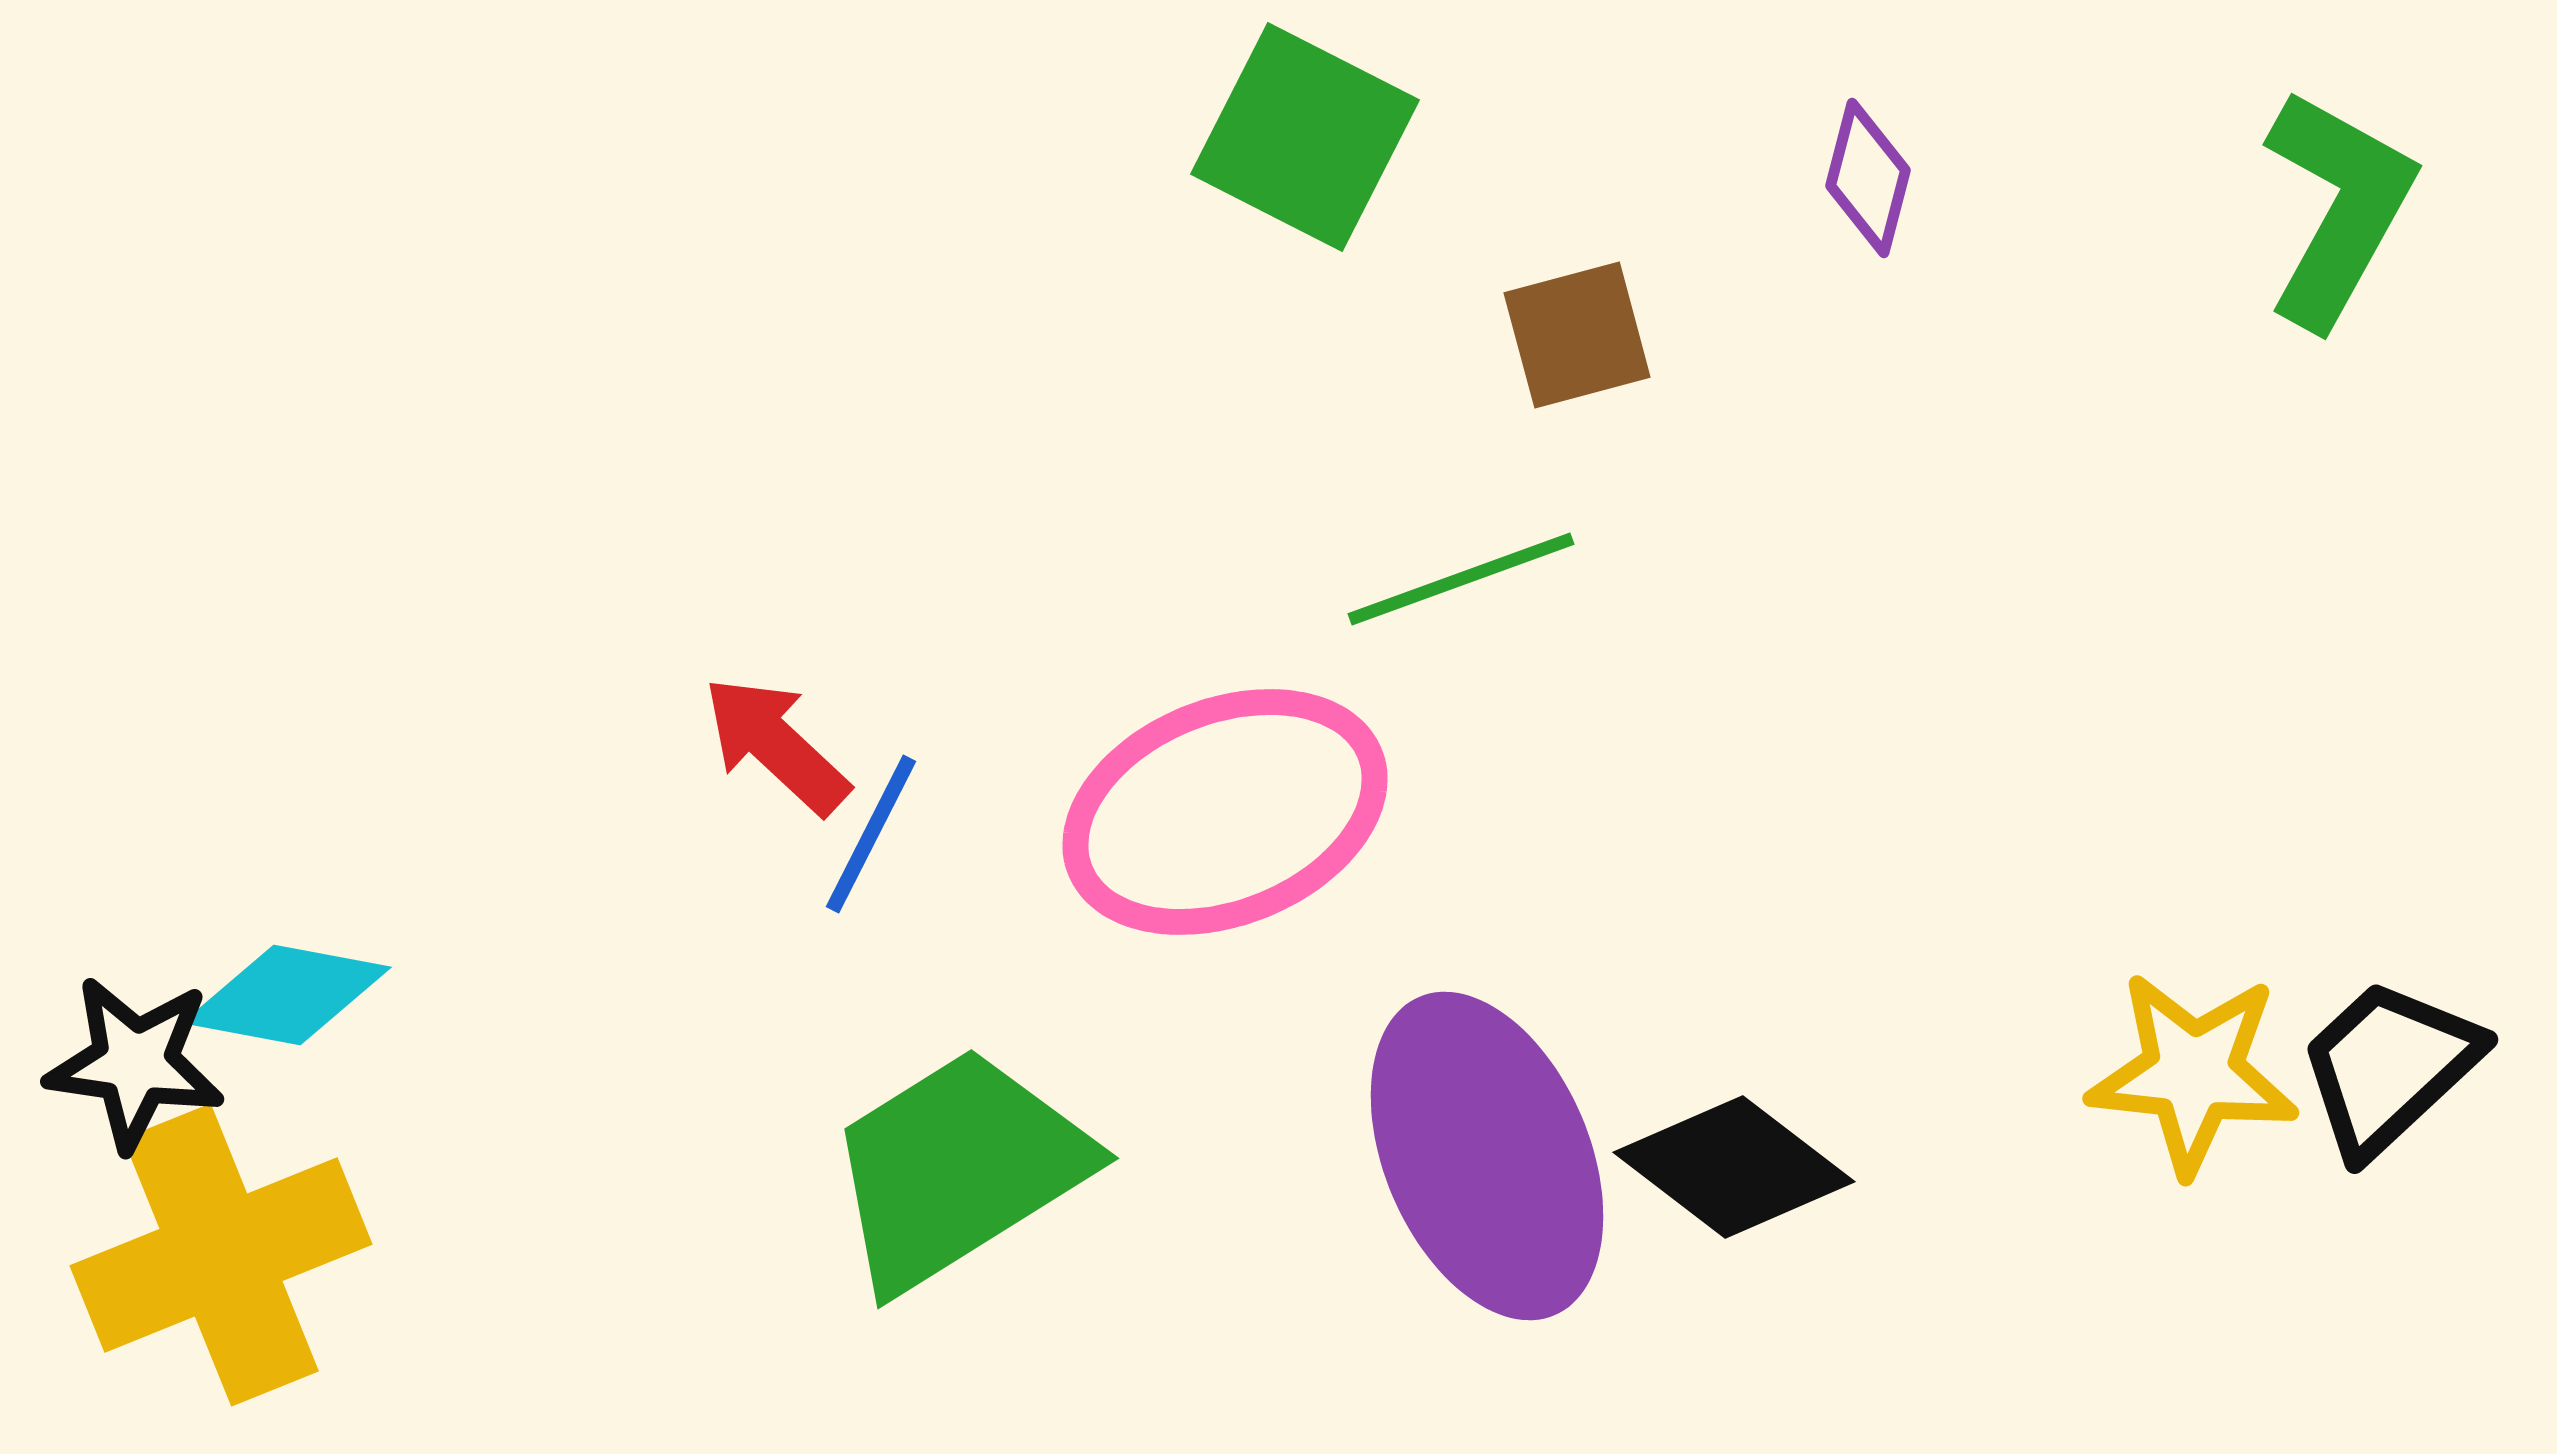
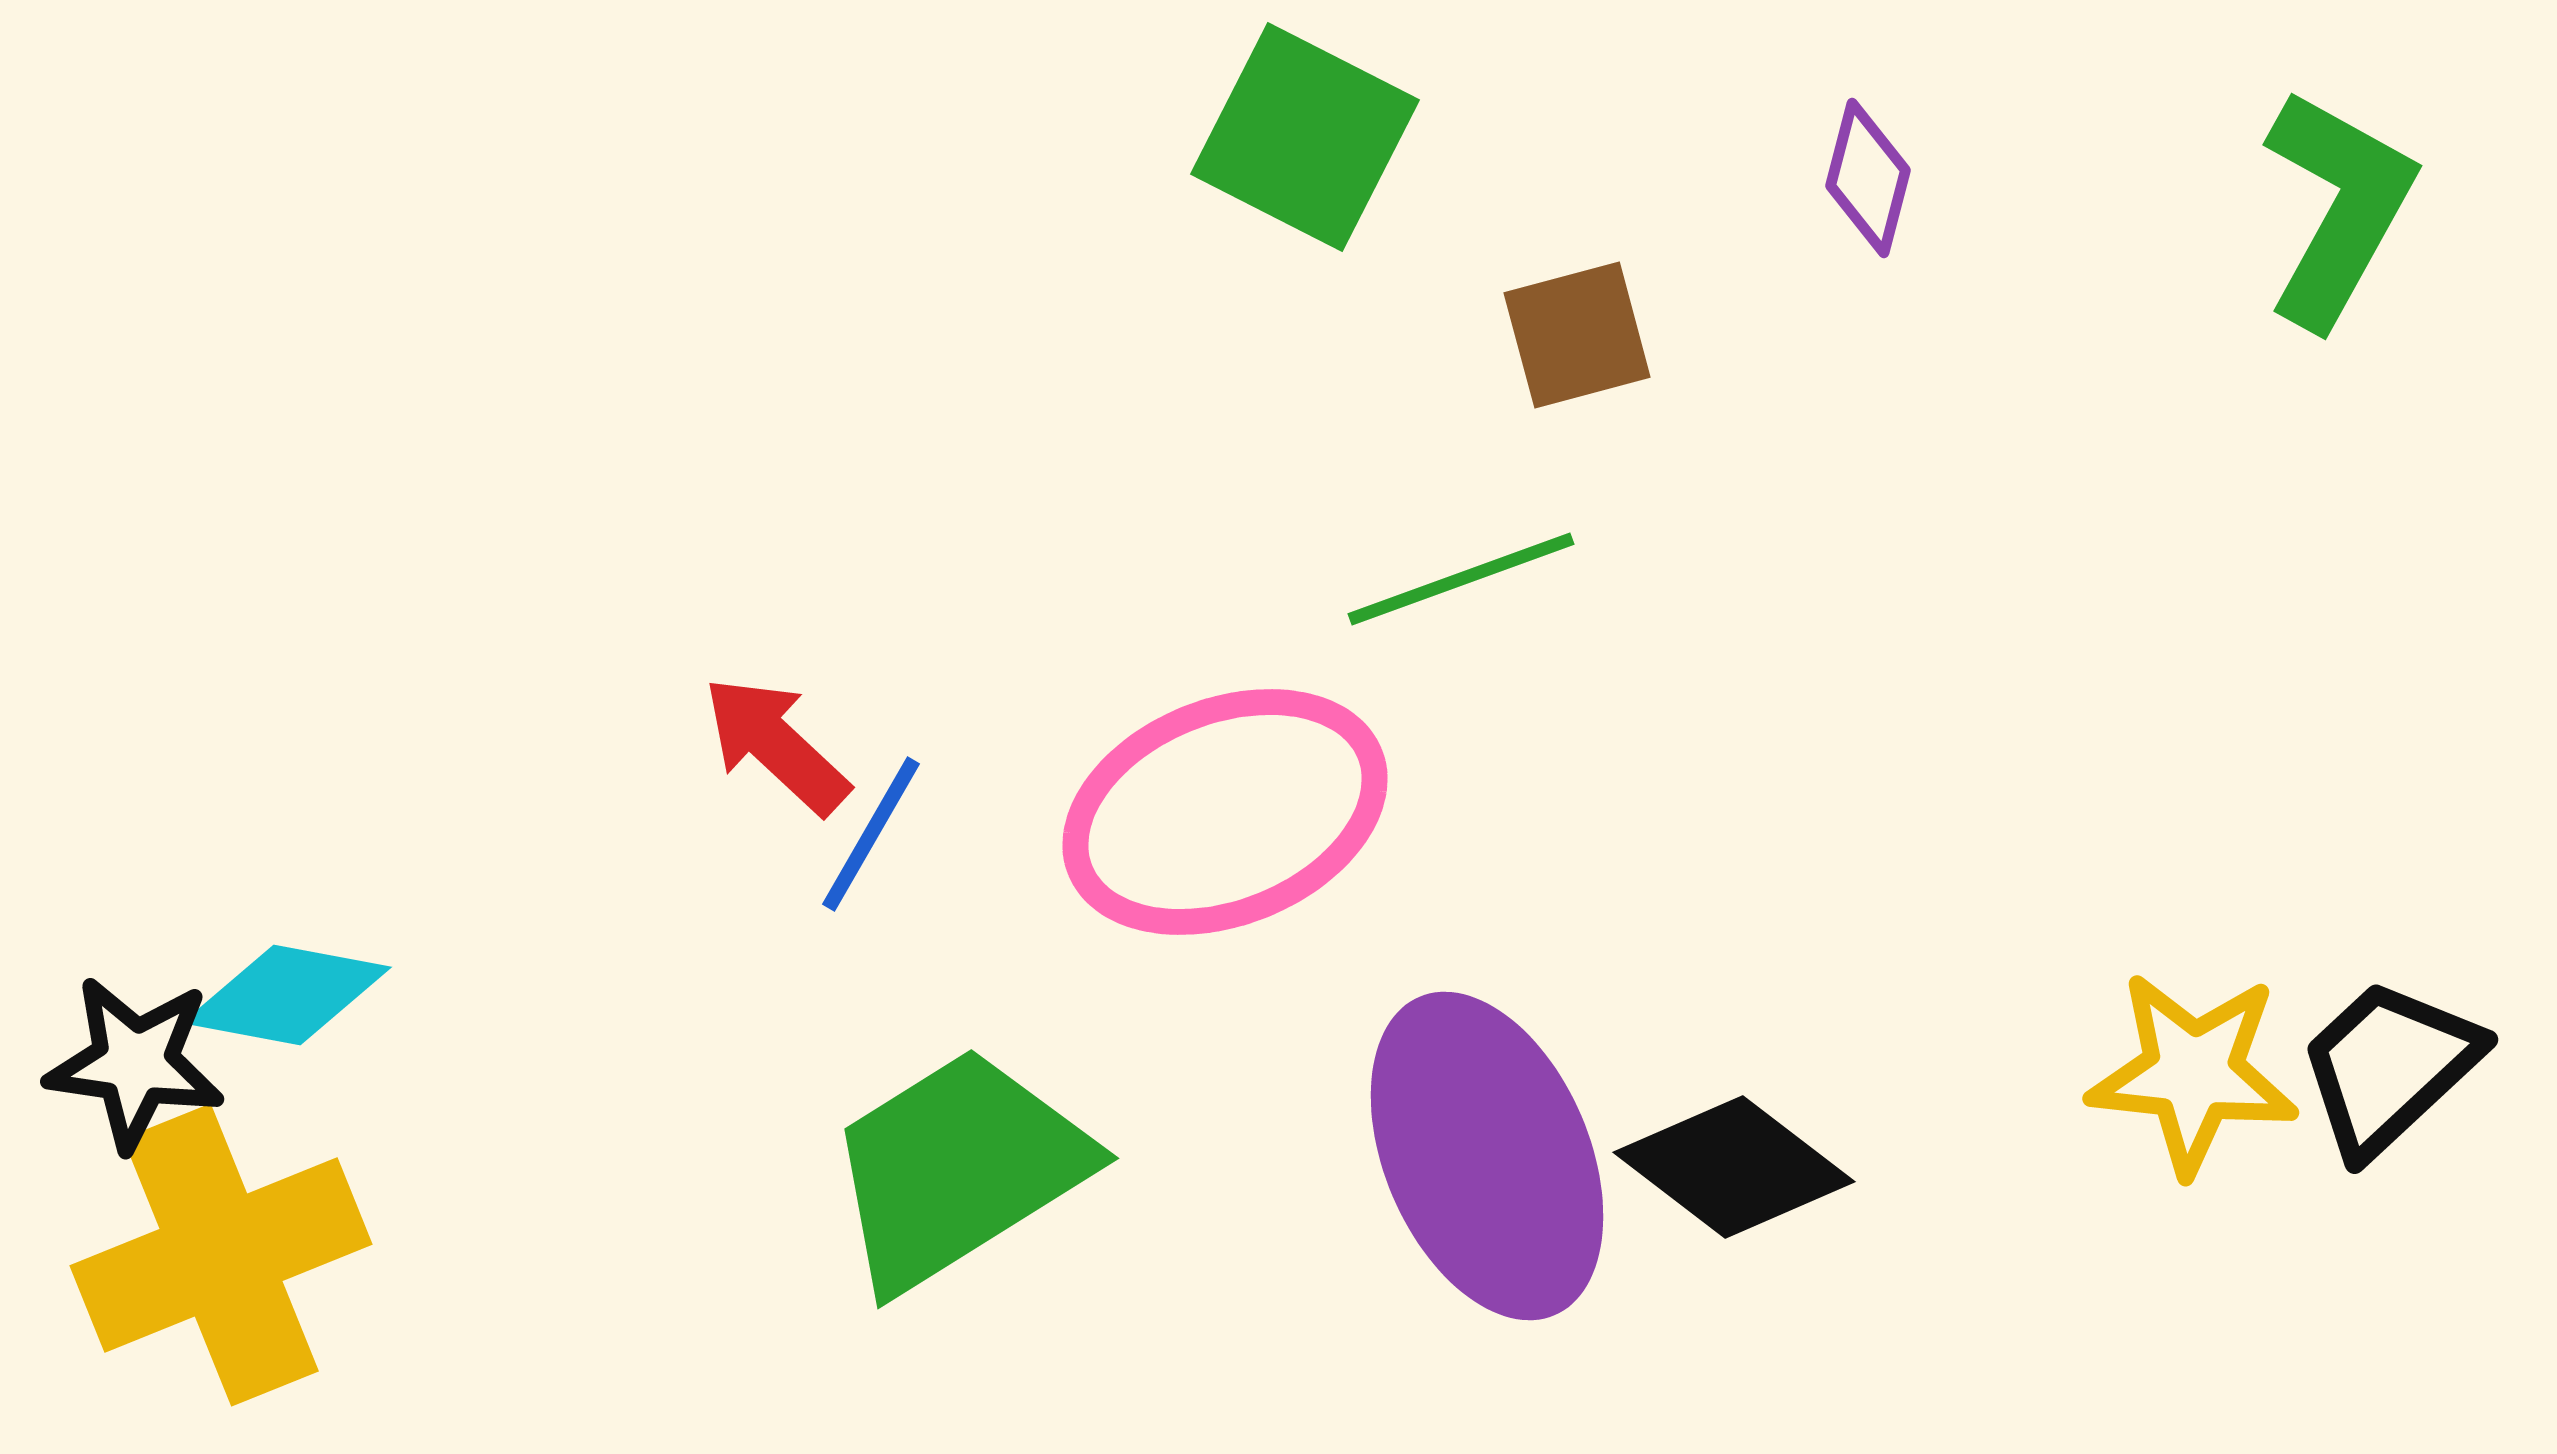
blue line: rotated 3 degrees clockwise
